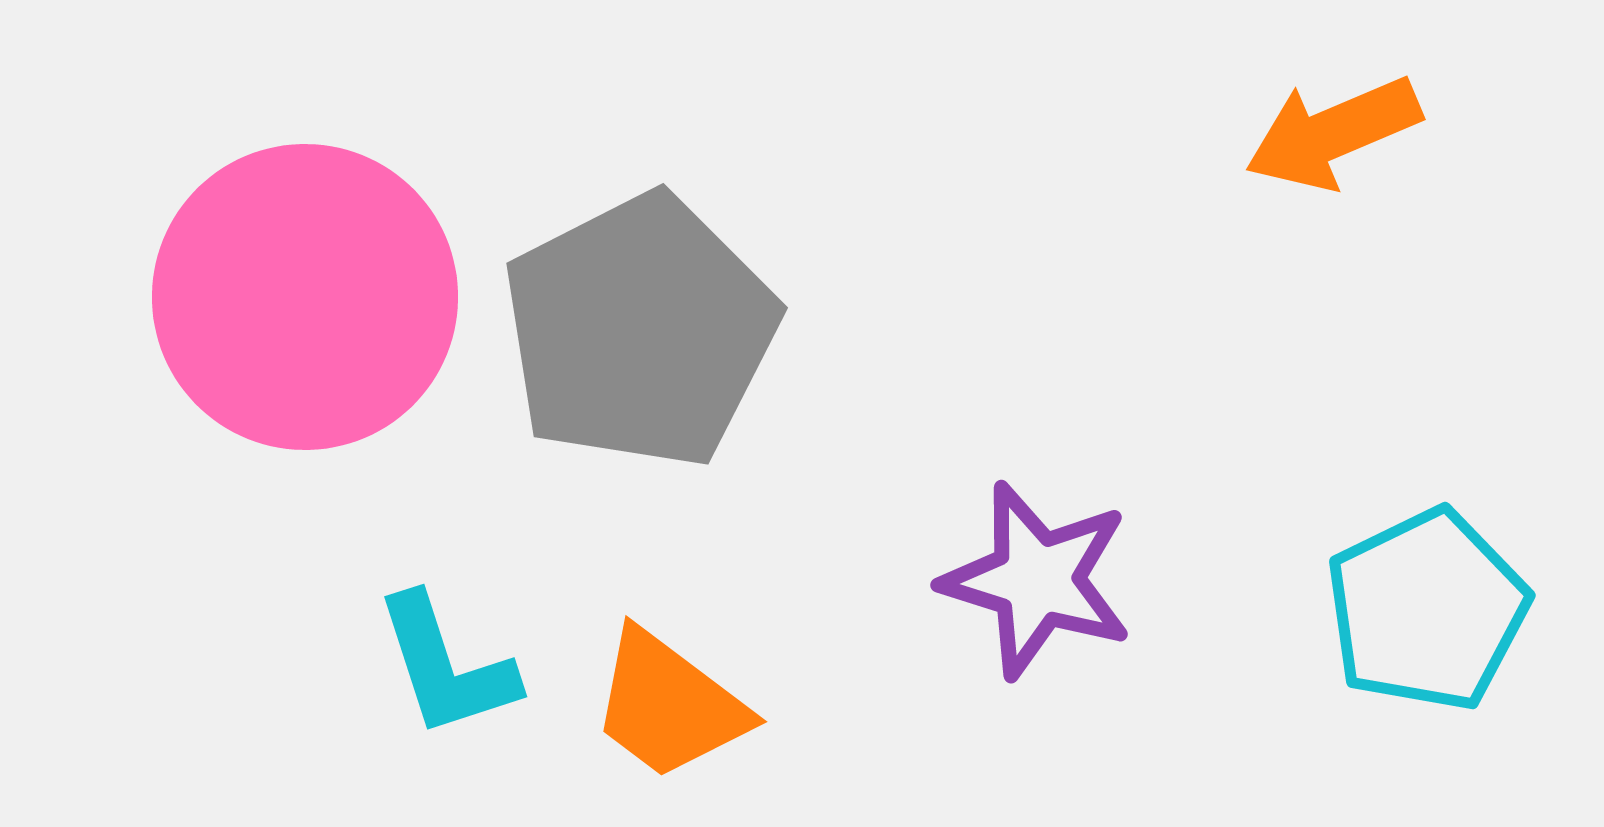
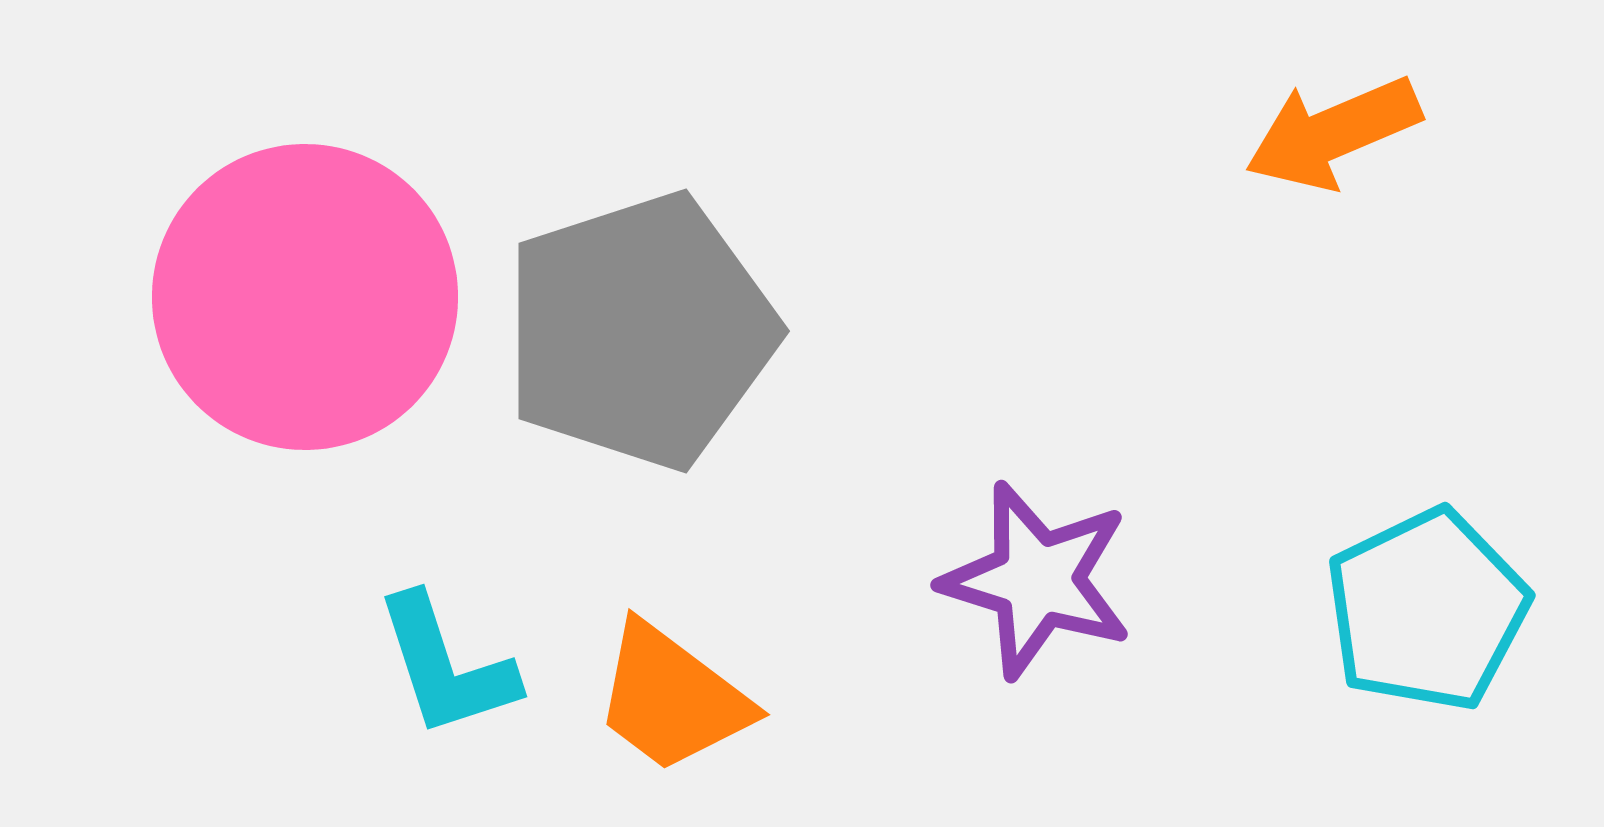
gray pentagon: rotated 9 degrees clockwise
orange trapezoid: moved 3 px right, 7 px up
